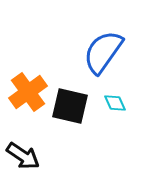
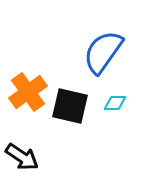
cyan diamond: rotated 65 degrees counterclockwise
black arrow: moved 1 px left, 1 px down
